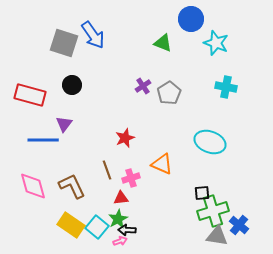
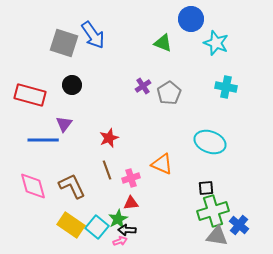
red star: moved 16 px left
black square: moved 4 px right, 5 px up
red triangle: moved 10 px right, 5 px down
